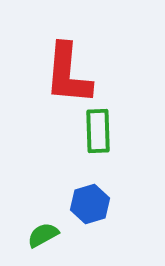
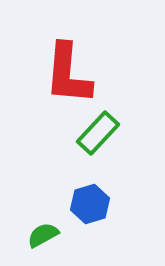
green rectangle: moved 2 px down; rotated 45 degrees clockwise
